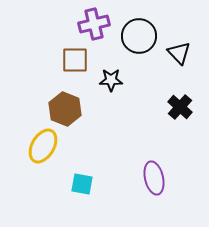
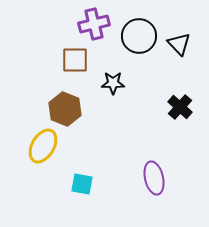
black triangle: moved 9 px up
black star: moved 2 px right, 3 px down
